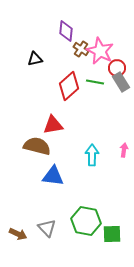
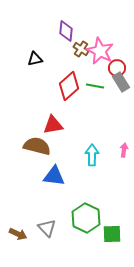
green line: moved 4 px down
blue triangle: moved 1 px right
green hexagon: moved 3 px up; rotated 16 degrees clockwise
